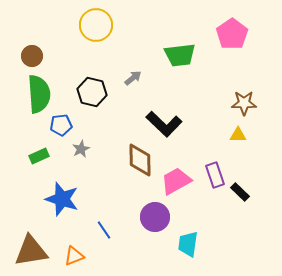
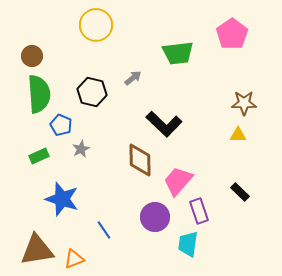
green trapezoid: moved 2 px left, 2 px up
blue pentagon: rotated 30 degrees clockwise
purple rectangle: moved 16 px left, 36 px down
pink trapezoid: moved 2 px right; rotated 20 degrees counterclockwise
brown triangle: moved 6 px right, 1 px up
orange triangle: moved 3 px down
